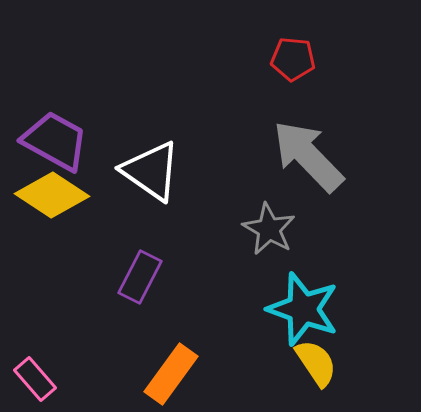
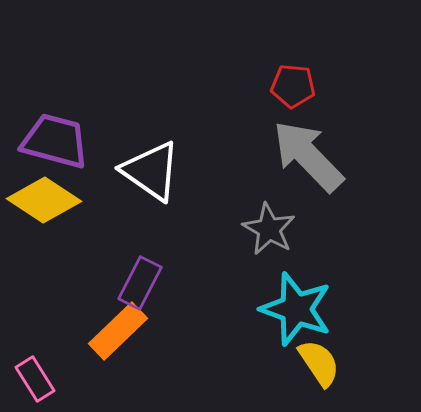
red pentagon: moved 27 px down
purple trapezoid: rotated 14 degrees counterclockwise
yellow diamond: moved 8 px left, 5 px down
purple rectangle: moved 6 px down
cyan star: moved 7 px left
yellow semicircle: moved 3 px right
orange rectangle: moved 53 px left, 43 px up; rotated 10 degrees clockwise
pink rectangle: rotated 9 degrees clockwise
